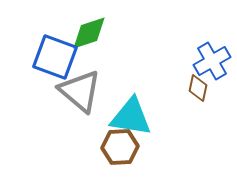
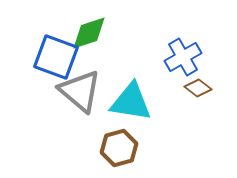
blue square: moved 1 px right
blue cross: moved 29 px left, 4 px up
brown diamond: rotated 64 degrees counterclockwise
cyan triangle: moved 15 px up
brown hexagon: moved 1 px left, 1 px down; rotated 12 degrees counterclockwise
